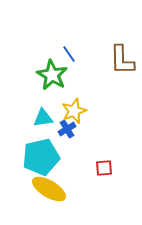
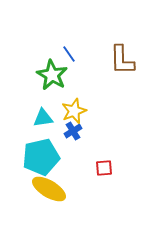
blue cross: moved 6 px right, 2 px down
